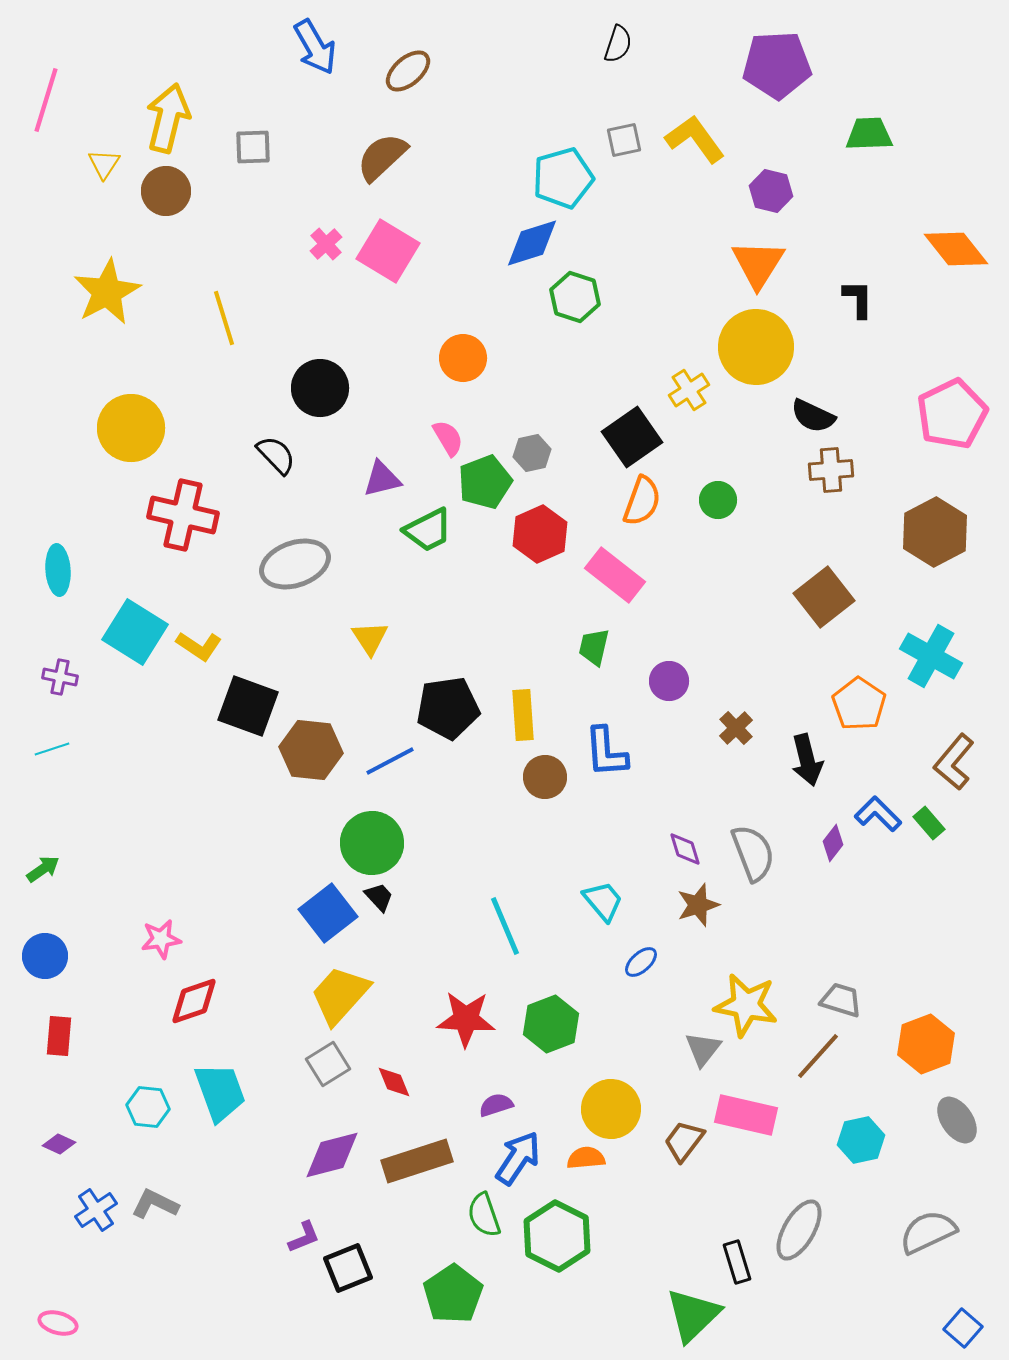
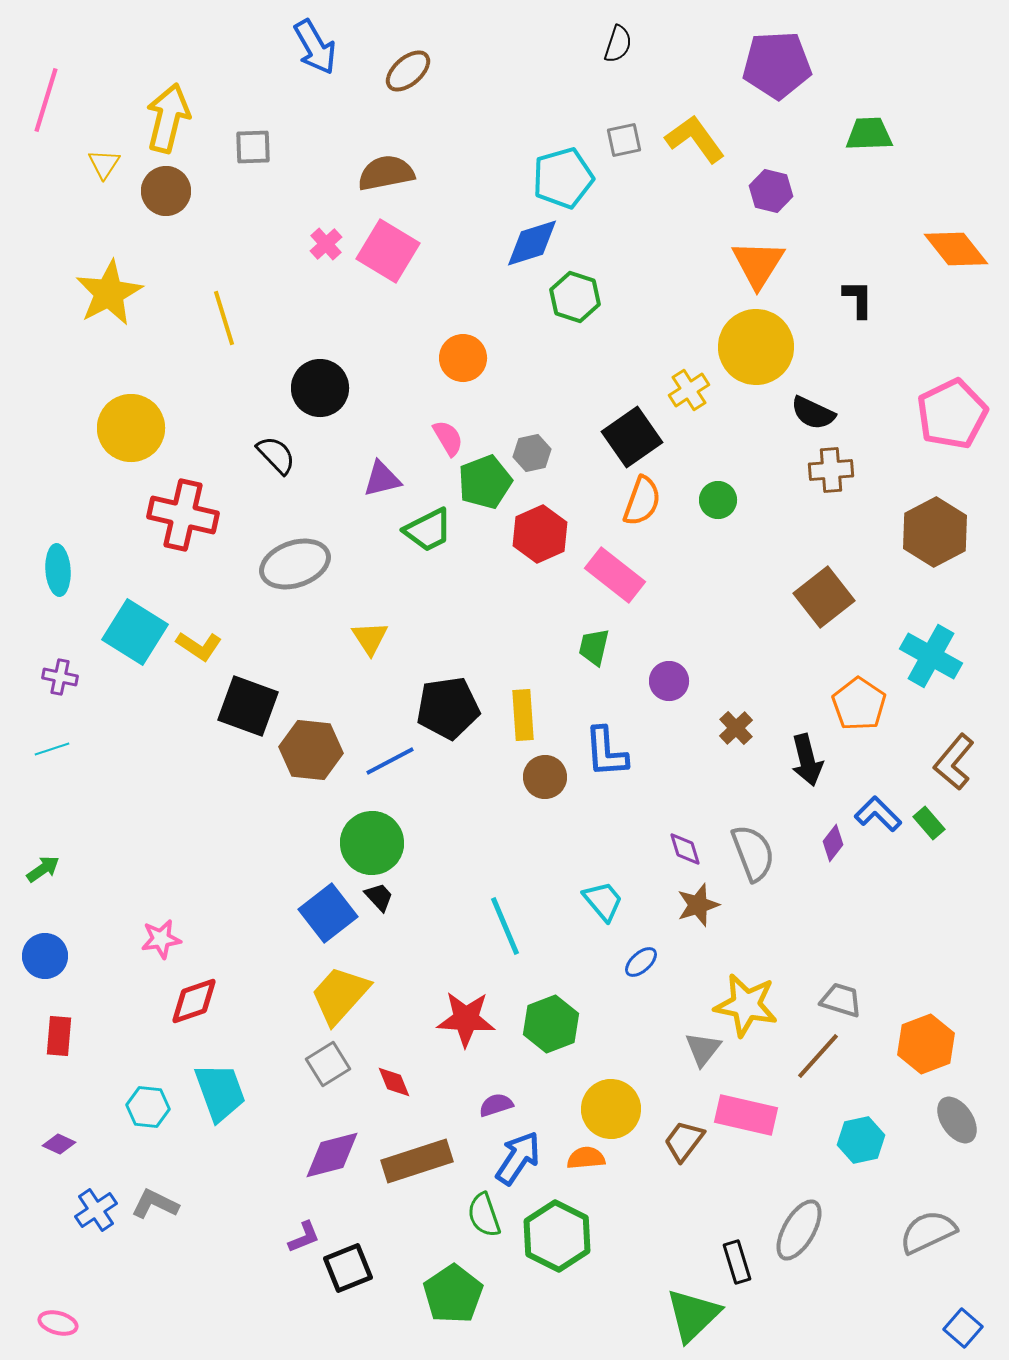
brown semicircle at (382, 157): moved 4 px right, 16 px down; rotated 32 degrees clockwise
yellow star at (107, 292): moved 2 px right, 1 px down
black semicircle at (813, 416): moved 3 px up
